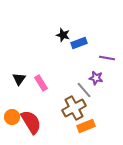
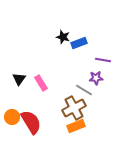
black star: moved 2 px down
purple line: moved 4 px left, 2 px down
purple star: rotated 16 degrees counterclockwise
gray line: rotated 18 degrees counterclockwise
orange rectangle: moved 10 px left
